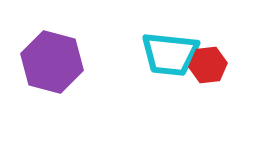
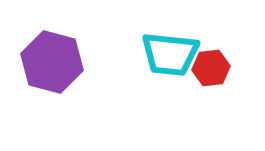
red hexagon: moved 3 px right, 3 px down
